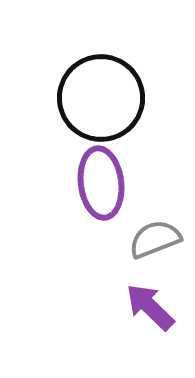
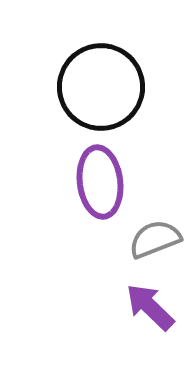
black circle: moved 11 px up
purple ellipse: moved 1 px left, 1 px up
